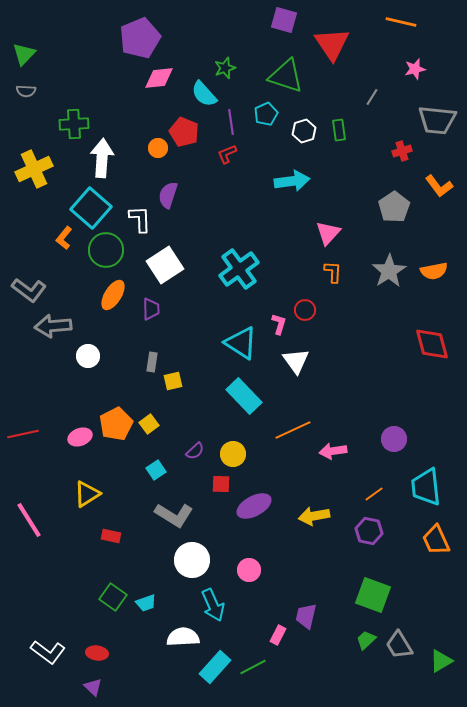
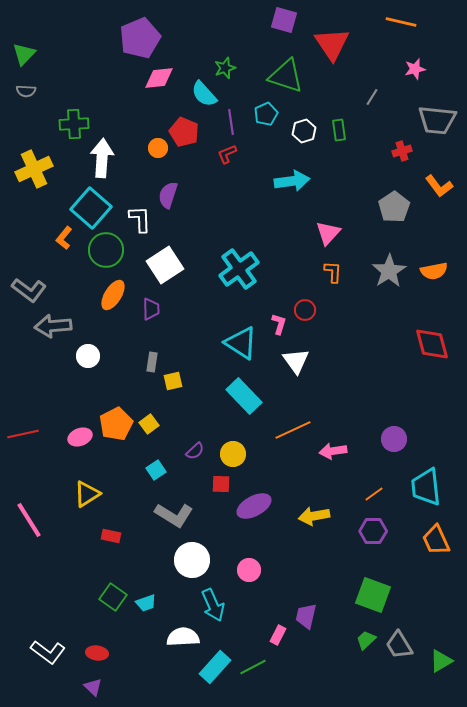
purple hexagon at (369, 531): moved 4 px right; rotated 12 degrees counterclockwise
